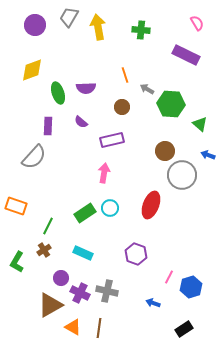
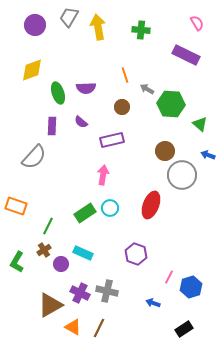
purple rectangle at (48, 126): moved 4 px right
pink arrow at (104, 173): moved 1 px left, 2 px down
purple circle at (61, 278): moved 14 px up
brown line at (99, 328): rotated 18 degrees clockwise
